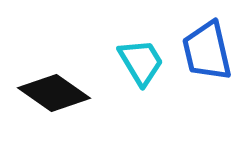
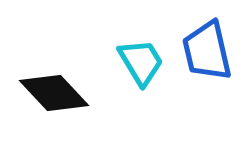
black diamond: rotated 12 degrees clockwise
